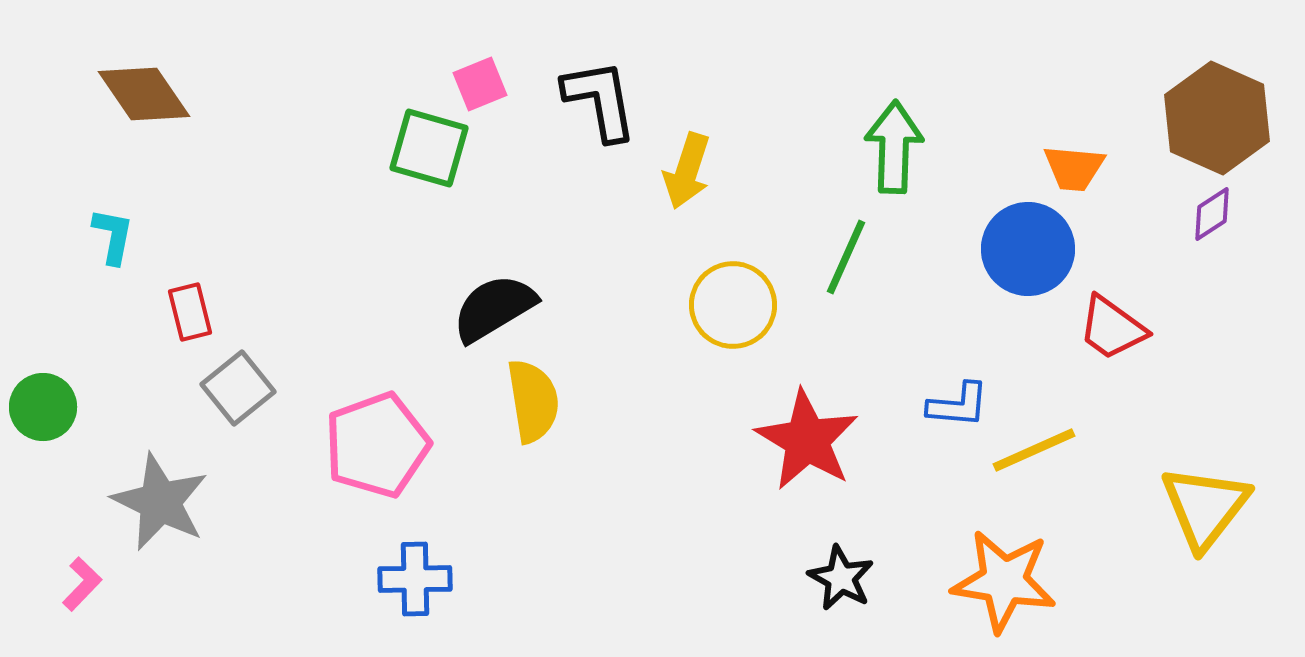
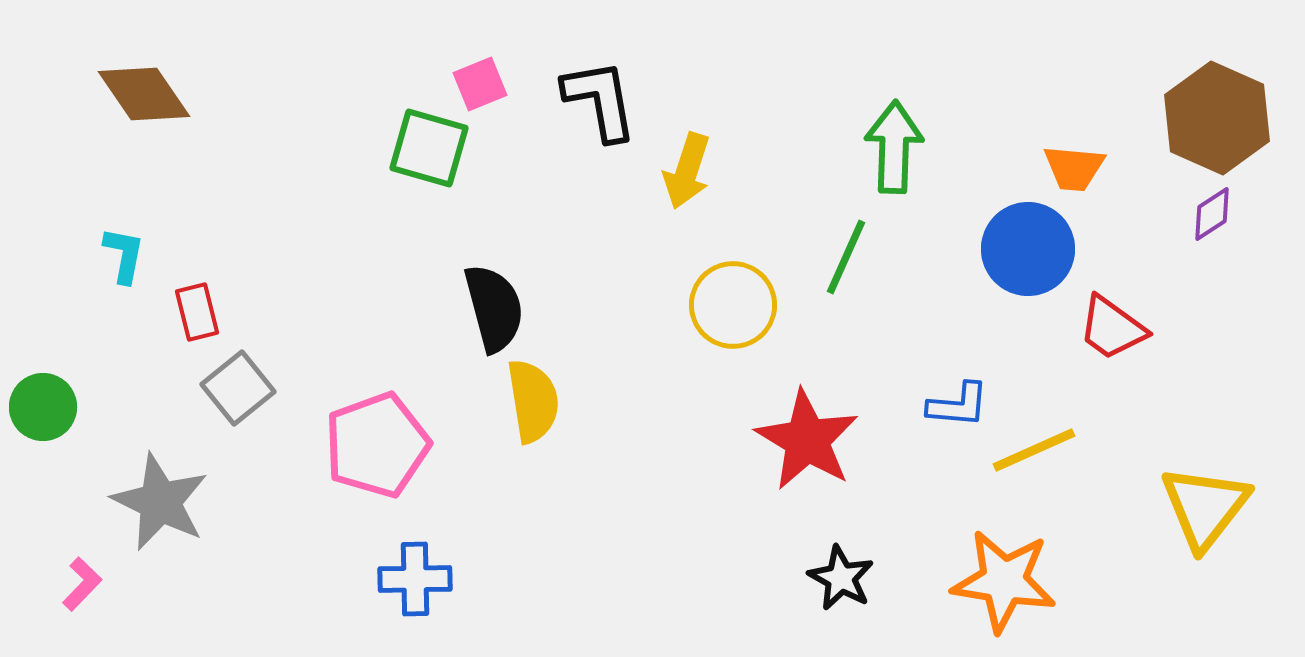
cyan L-shape: moved 11 px right, 19 px down
black semicircle: rotated 106 degrees clockwise
red rectangle: moved 7 px right
